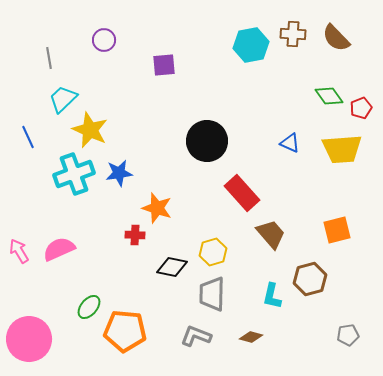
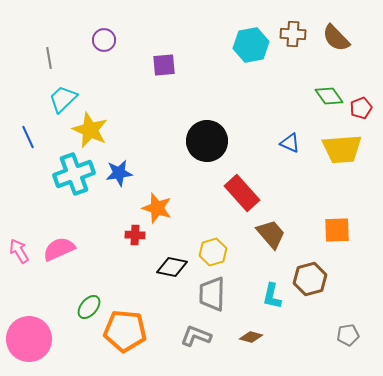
orange square: rotated 12 degrees clockwise
